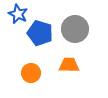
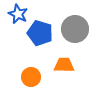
orange trapezoid: moved 5 px left
orange circle: moved 4 px down
